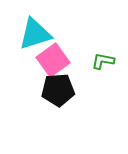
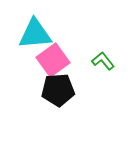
cyan triangle: rotated 12 degrees clockwise
green L-shape: rotated 40 degrees clockwise
